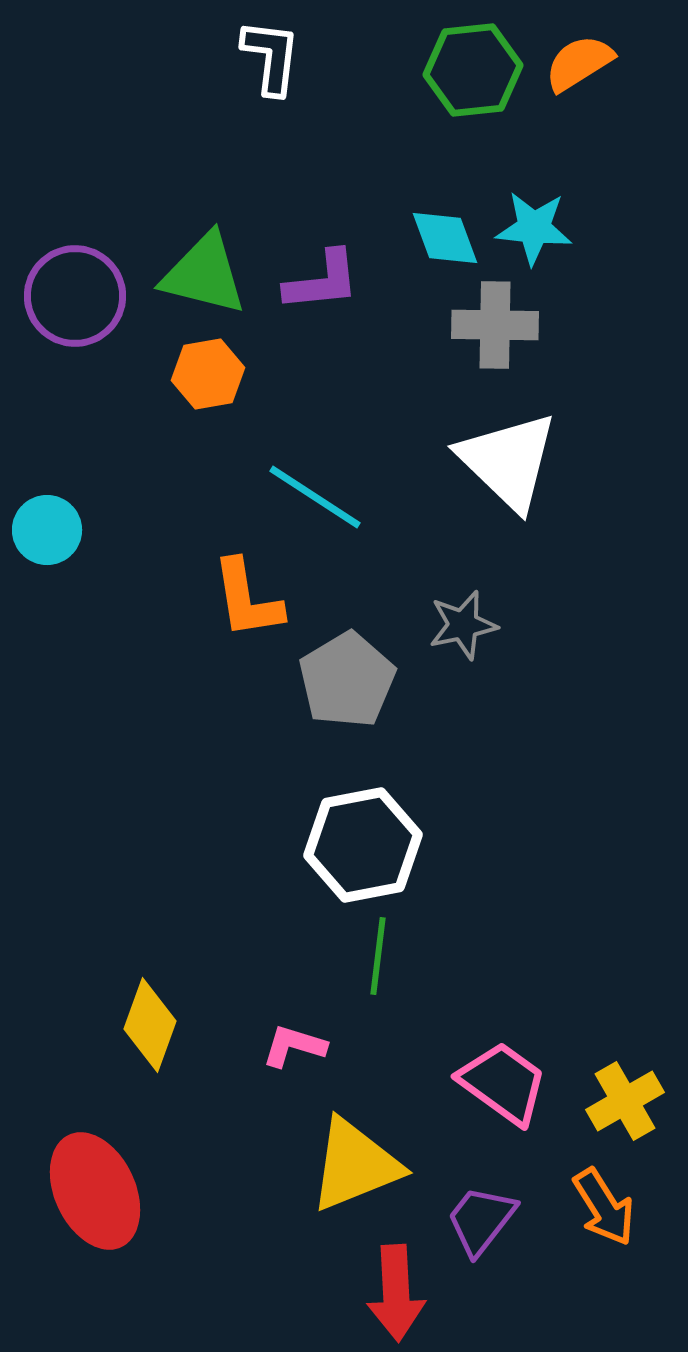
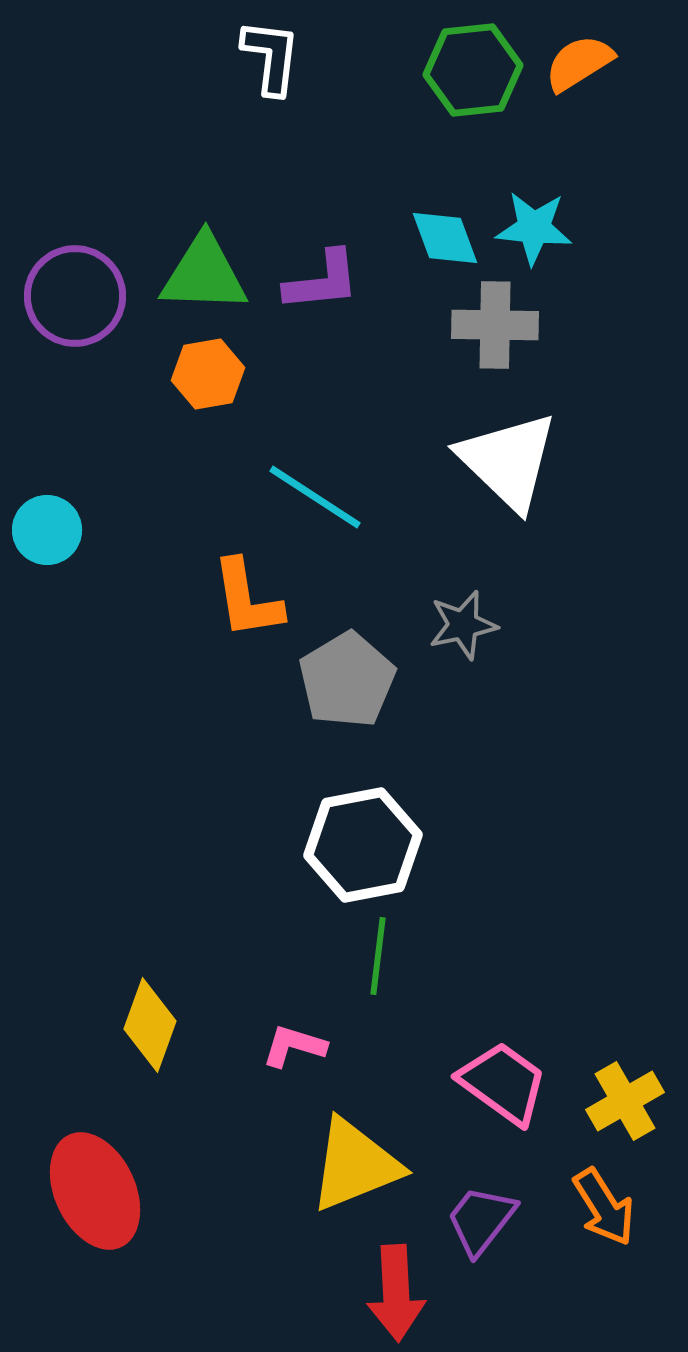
green triangle: rotated 12 degrees counterclockwise
